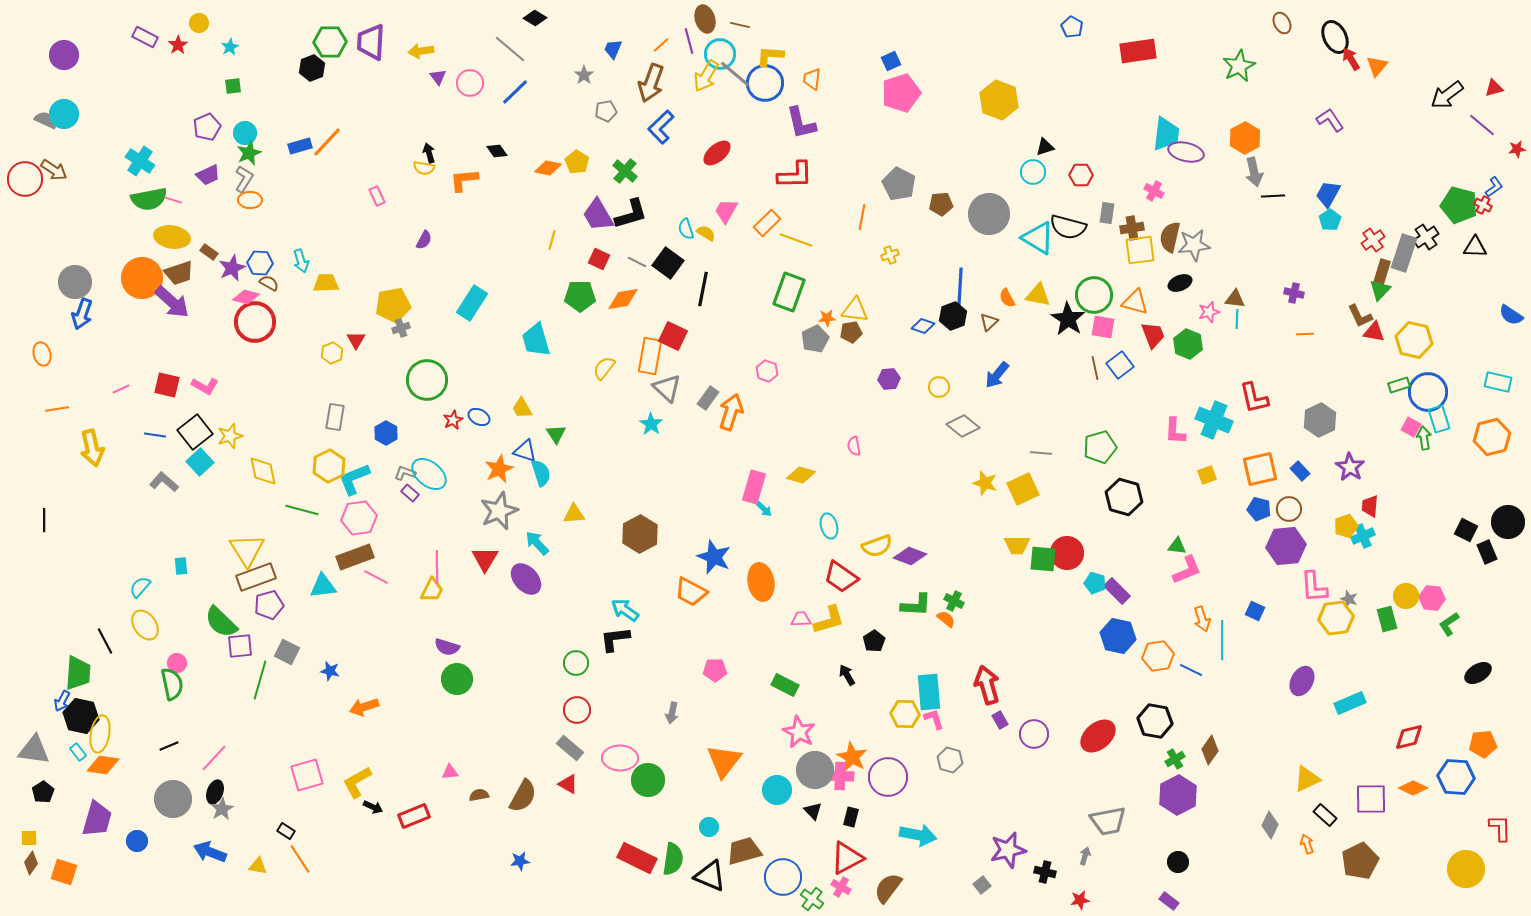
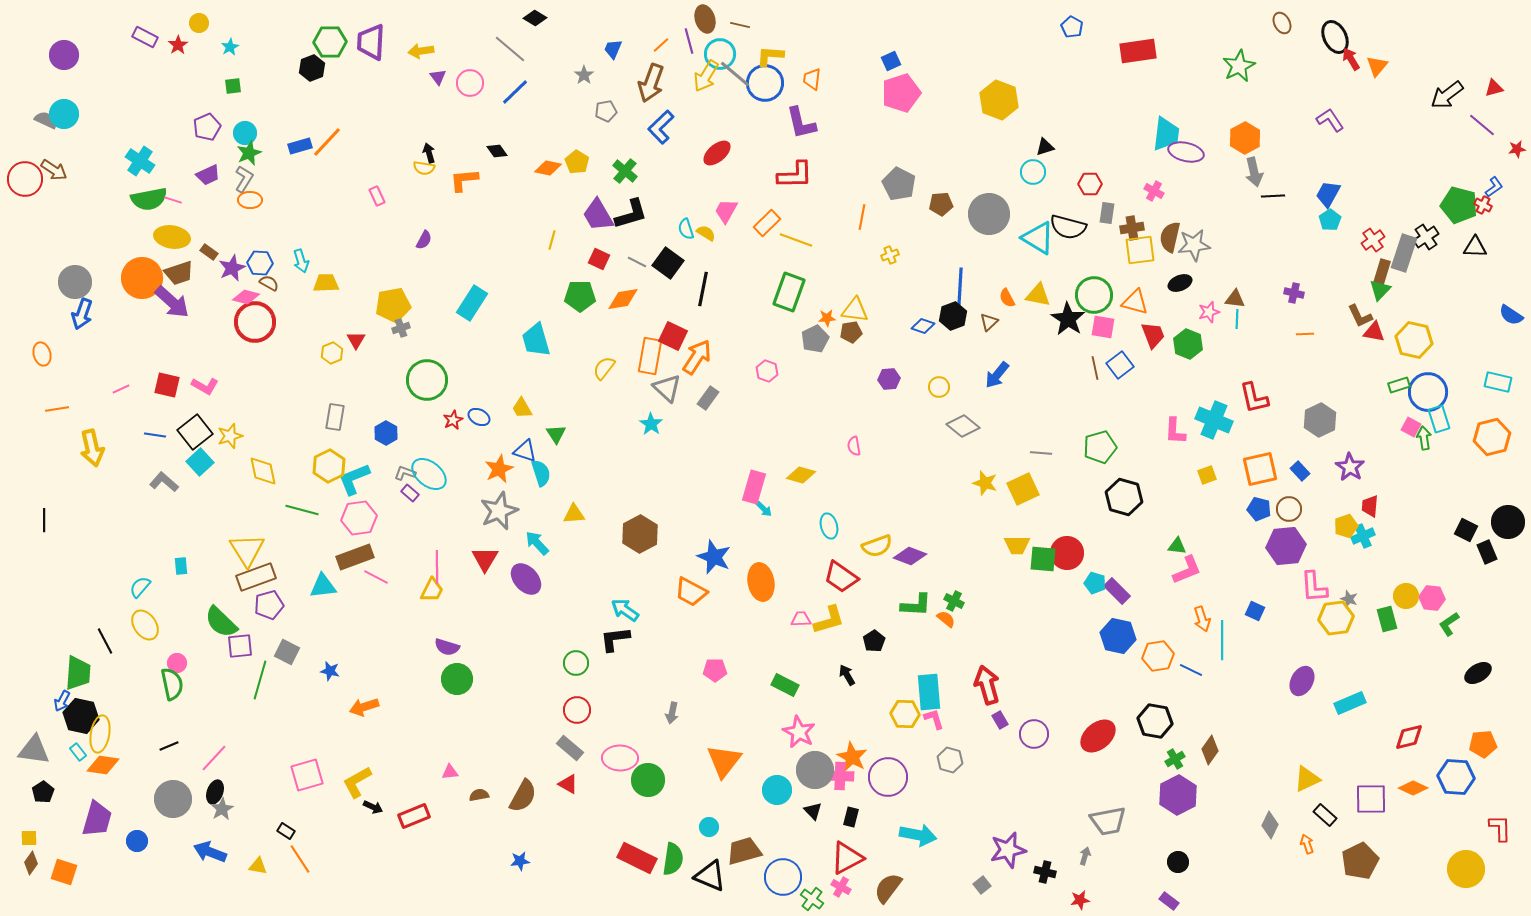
red hexagon at (1081, 175): moved 9 px right, 9 px down
orange arrow at (731, 412): moved 34 px left, 55 px up; rotated 15 degrees clockwise
